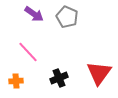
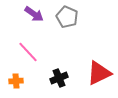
red triangle: rotated 28 degrees clockwise
